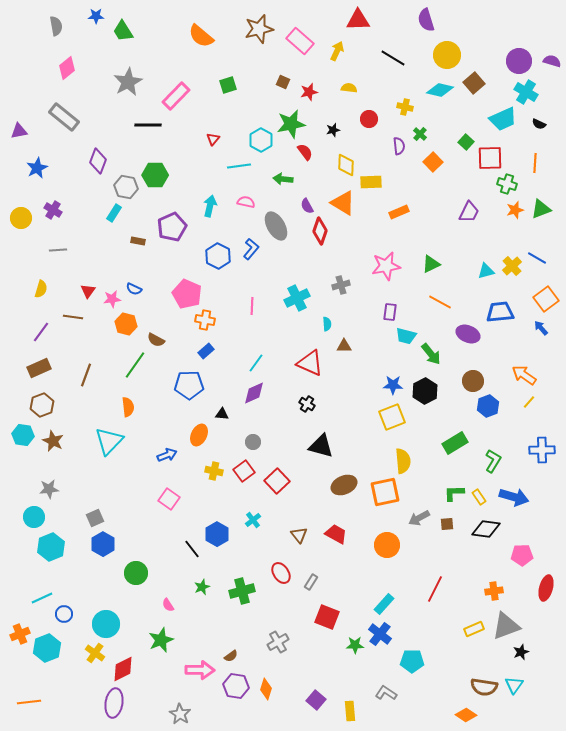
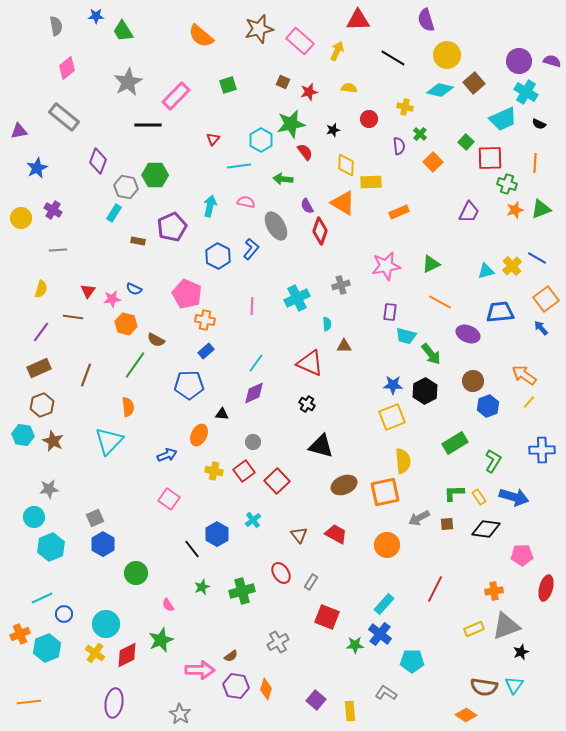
red diamond at (123, 669): moved 4 px right, 14 px up
